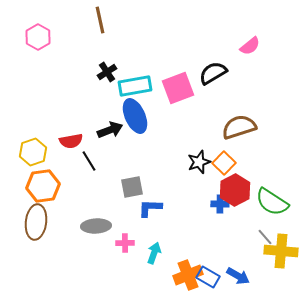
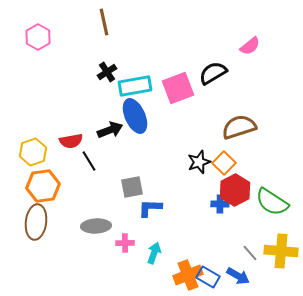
brown line: moved 4 px right, 2 px down
gray line: moved 15 px left, 16 px down
